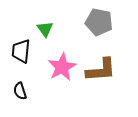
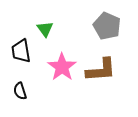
gray pentagon: moved 8 px right, 4 px down; rotated 12 degrees clockwise
black trapezoid: rotated 15 degrees counterclockwise
pink star: rotated 8 degrees counterclockwise
